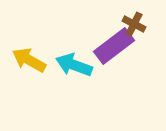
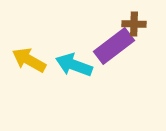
brown cross: rotated 25 degrees counterclockwise
